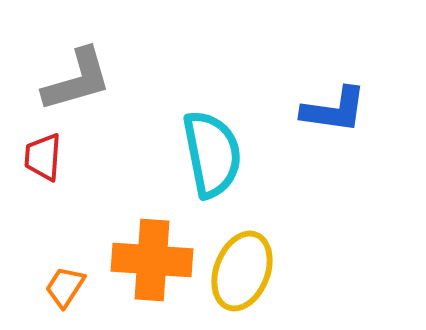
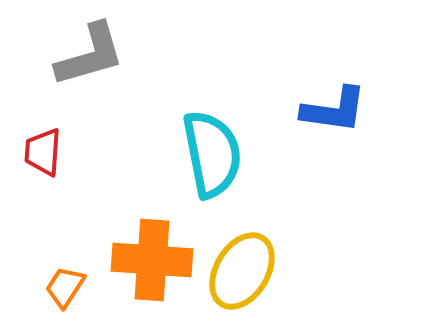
gray L-shape: moved 13 px right, 25 px up
red trapezoid: moved 5 px up
yellow ellipse: rotated 10 degrees clockwise
